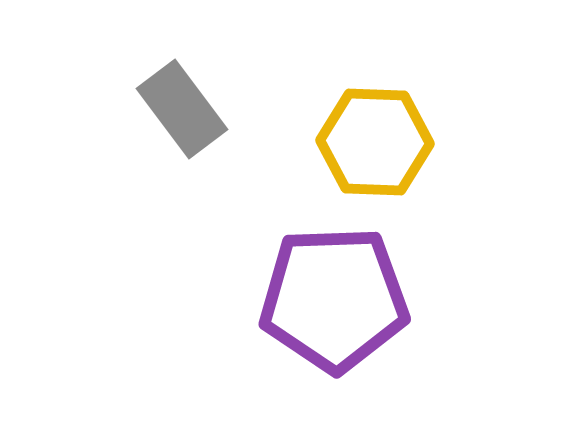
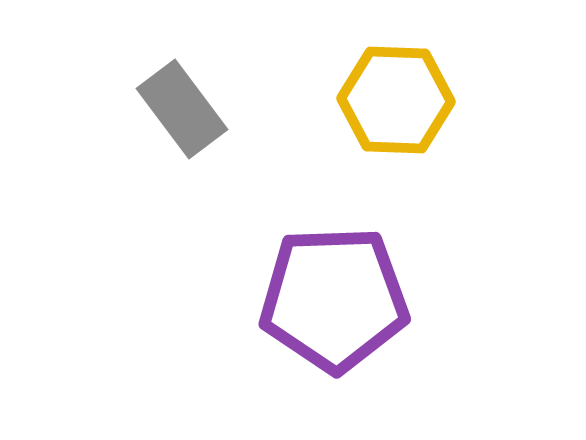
yellow hexagon: moved 21 px right, 42 px up
